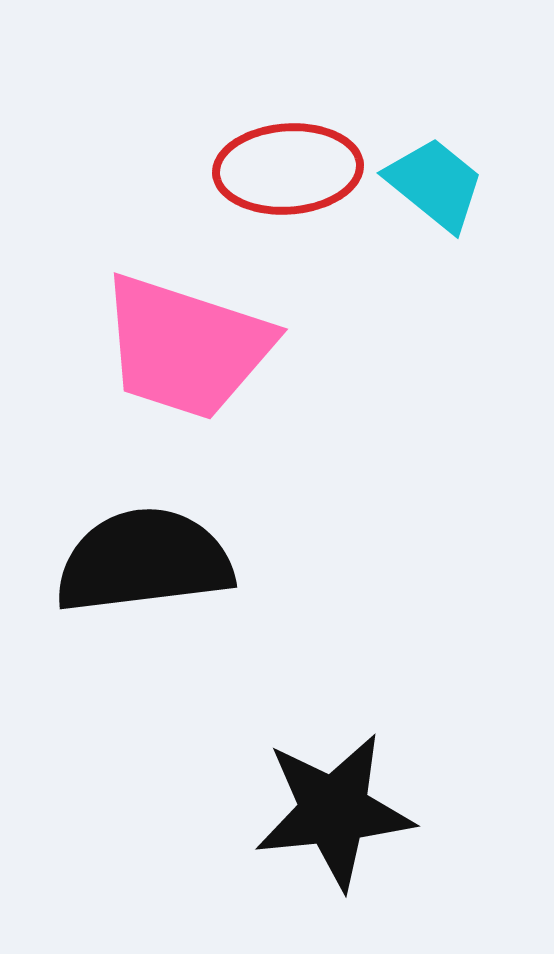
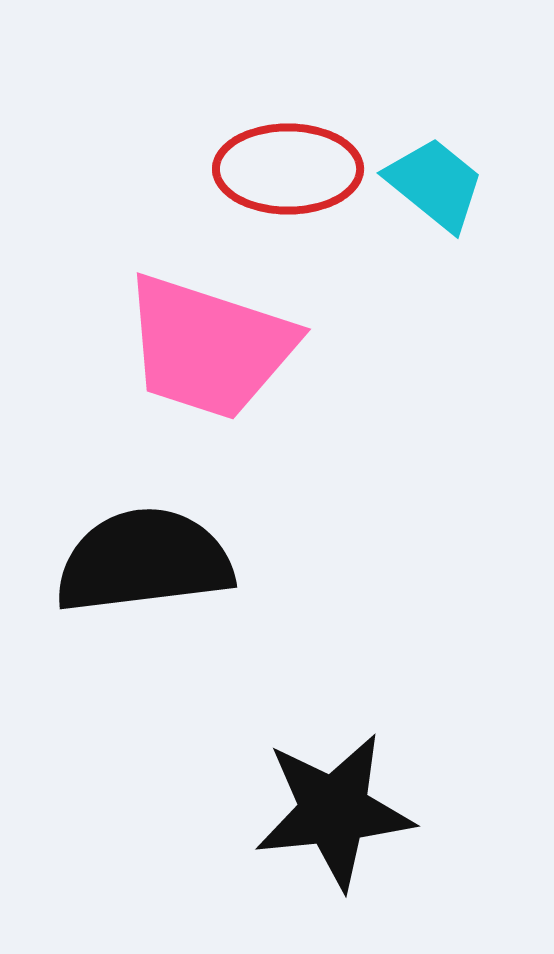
red ellipse: rotated 4 degrees clockwise
pink trapezoid: moved 23 px right
